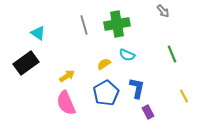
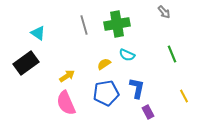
gray arrow: moved 1 px right, 1 px down
blue pentagon: rotated 20 degrees clockwise
